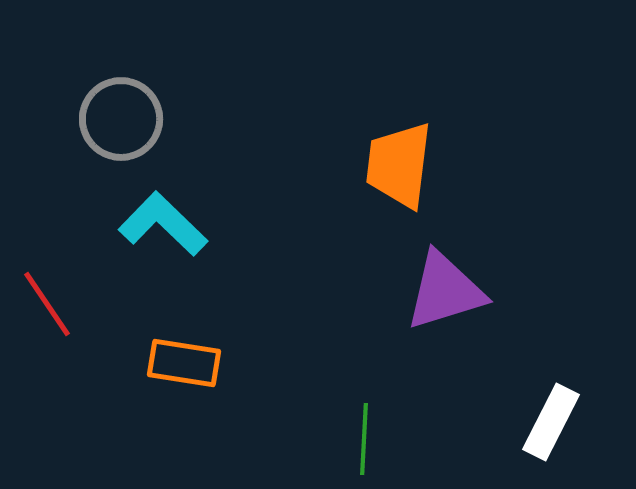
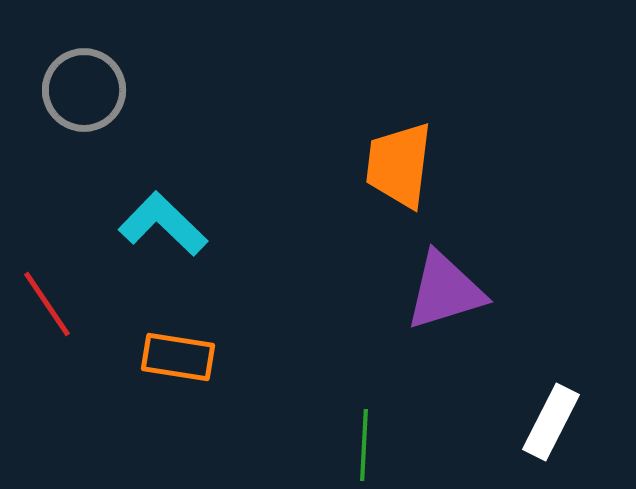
gray circle: moved 37 px left, 29 px up
orange rectangle: moved 6 px left, 6 px up
green line: moved 6 px down
